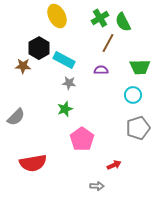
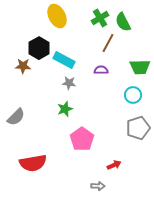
gray arrow: moved 1 px right
